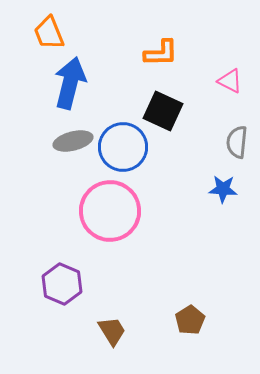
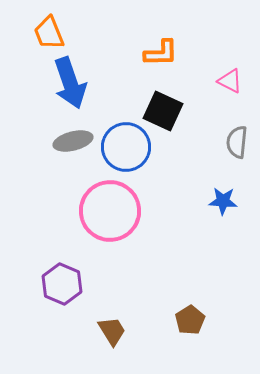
blue arrow: rotated 147 degrees clockwise
blue circle: moved 3 px right
blue star: moved 12 px down
